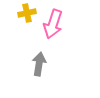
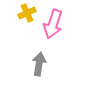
yellow cross: rotated 12 degrees counterclockwise
